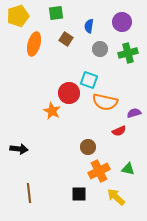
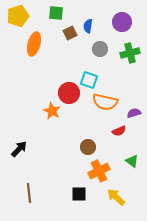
green square: rotated 14 degrees clockwise
blue semicircle: moved 1 px left
brown square: moved 4 px right, 6 px up; rotated 32 degrees clockwise
green cross: moved 2 px right
black arrow: rotated 54 degrees counterclockwise
green triangle: moved 4 px right, 8 px up; rotated 24 degrees clockwise
